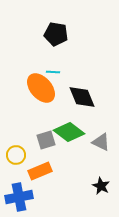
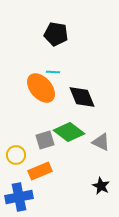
gray square: moved 1 px left
